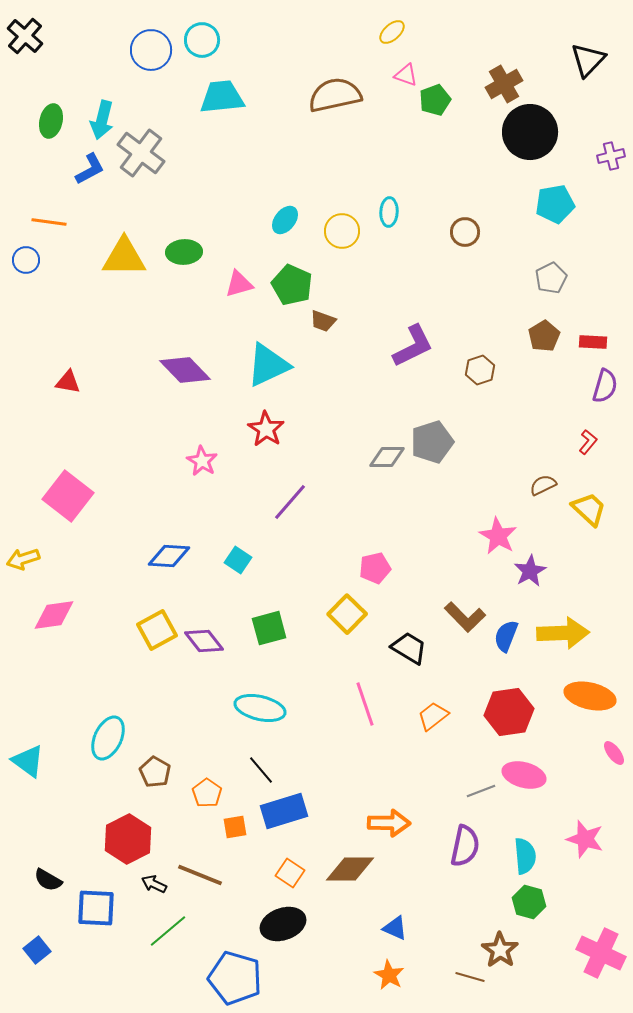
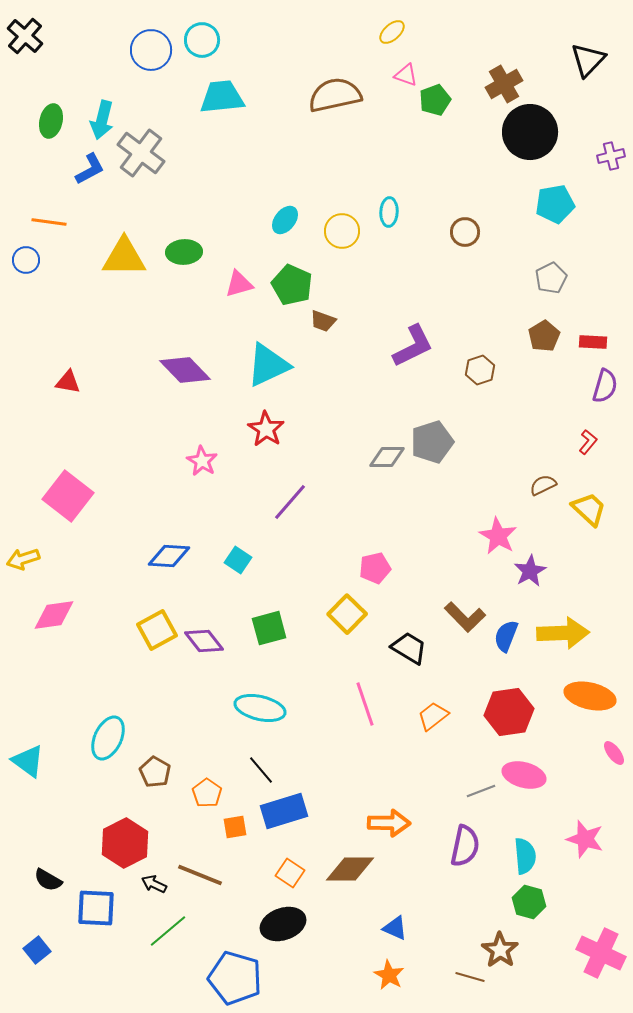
red hexagon at (128, 839): moved 3 px left, 4 px down
